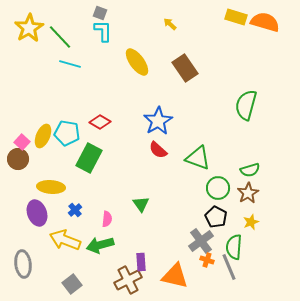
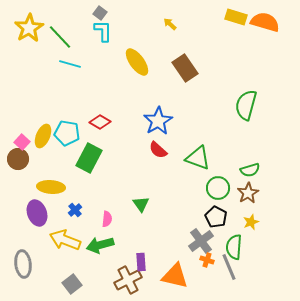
gray square at (100, 13): rotated 16 degrees clockwise
